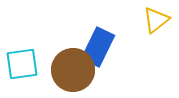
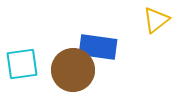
blue rectangle: rotated 72 degrees clockwise
